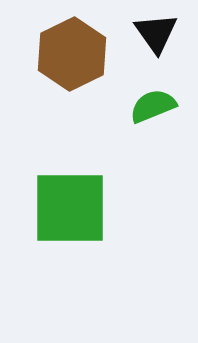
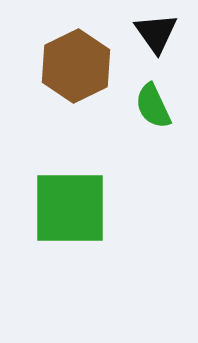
brown hexagon: moved 4 px right, 12 px down
green semicircle: rotated 93 degrees counterclockwise
